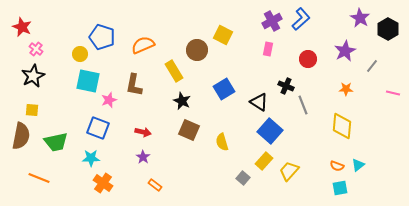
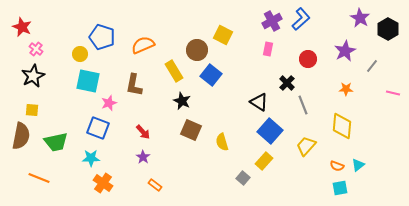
black cross at (286, 86): moved 1 px right, 3 px up; rotated 21 degrees clockwise
blue square at (224, 89): moved 13 px left, 14 px up; rotated 20 degrees counterclockwise
pink star at (109, 100): moved 3 px down
brown square at (189, 130): moved 2 px right
red arrow at (143, 132): rotated 35 degrees clockwise
yellow trapezoid at (289, 171): moved 17 px right, 25 px up
